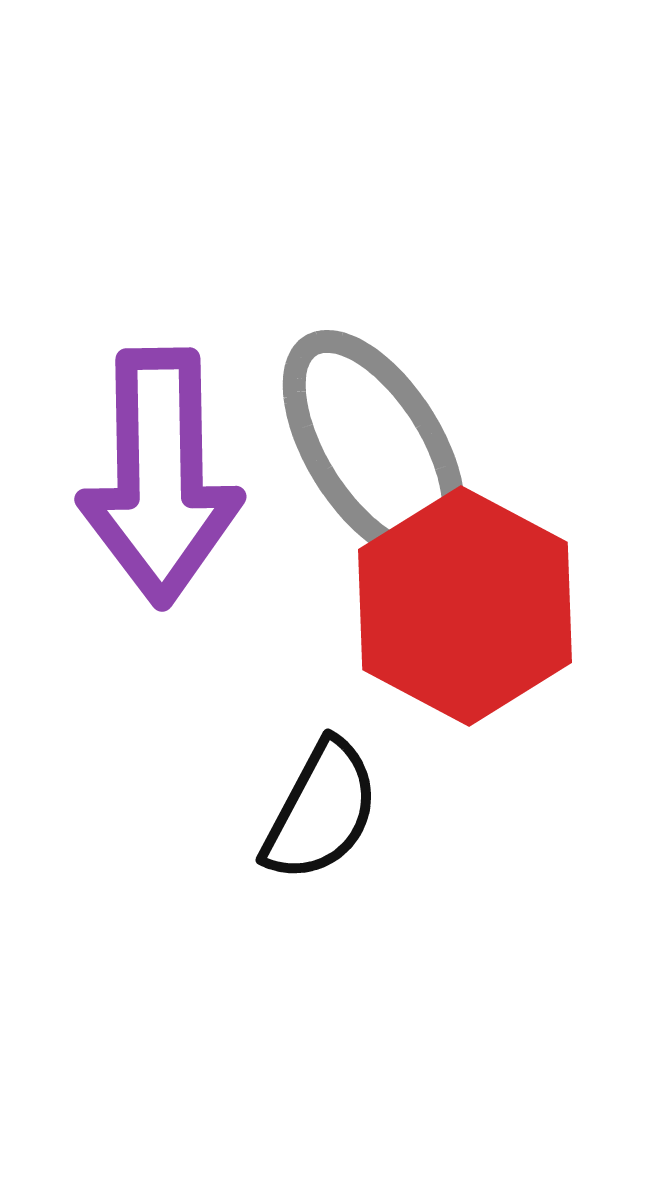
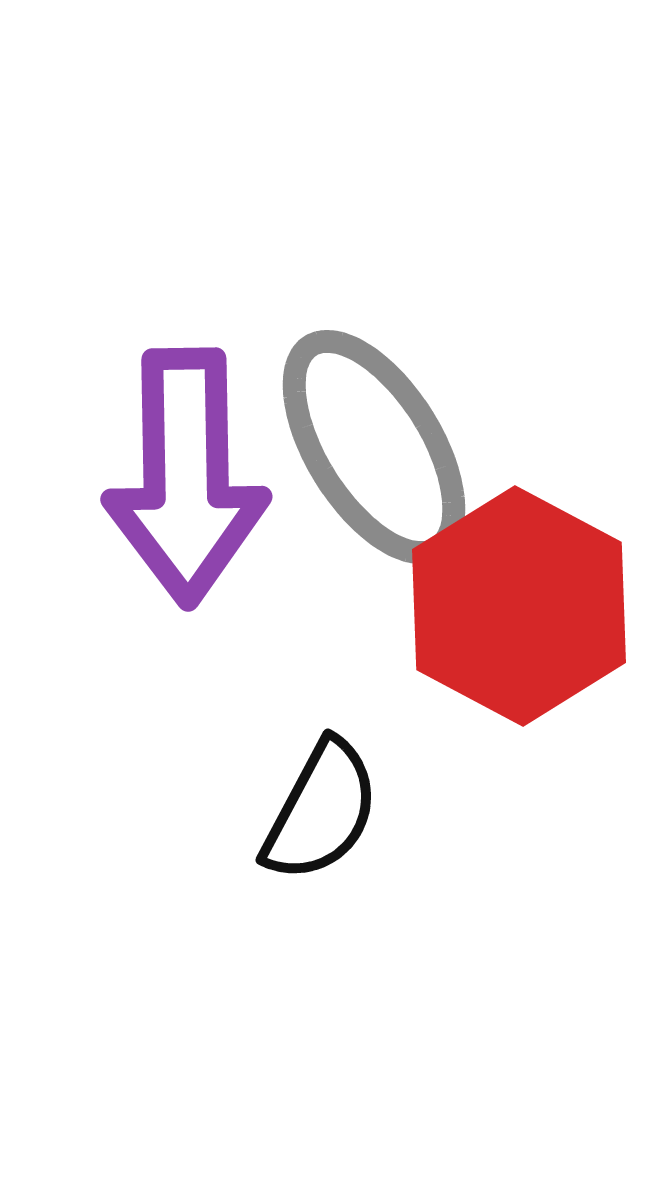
purple arrow: moved 26 px right
red hexagon: moved 54 px right
